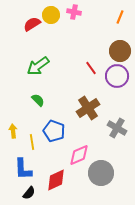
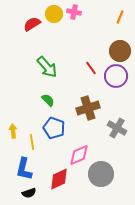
yellow circle: moved 3 px right, 1 px up
green arrow: moved 9 px right, 1 px down; rotated 95 degrees counterclockwise
purple circle: moved 1 px left
green semicircle: moved 10 px right
brown cross: rotated 15 degrees clockwise
blue pentagon: moved 3 px up
blue L-shape: moved 1 px right; rotated 15 degrees clockwise
gray circle: moved 1 px down
red diamond: moved 3 px right, 1 px up
black semicircle: rotated 32 degrees clockwise
